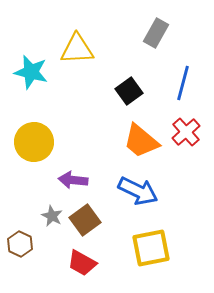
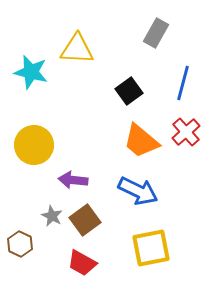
yellow triangle: rotated 6 degrees clockwise
yellow circle: moved 3 px down
